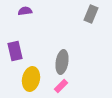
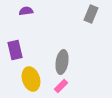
purple semicircle: moved 1 px right
purple rectangle: moved 1 px up
yellow ellipse: rotated 30 degrees counterclockwise
